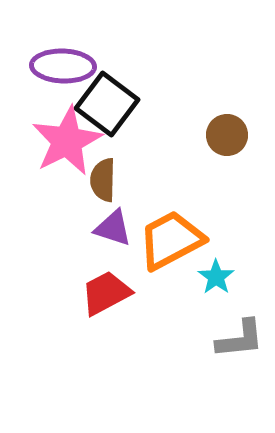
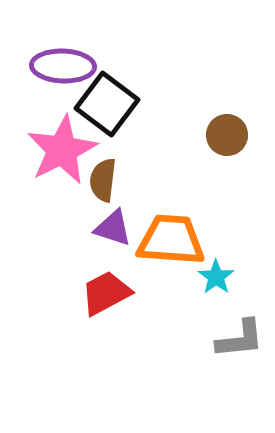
pink star: moved 5 px left, 9 px down
brown semicircle: rotated 6 degrees clockwise
orange trapezoid: rotated 32 degrees clockwise
